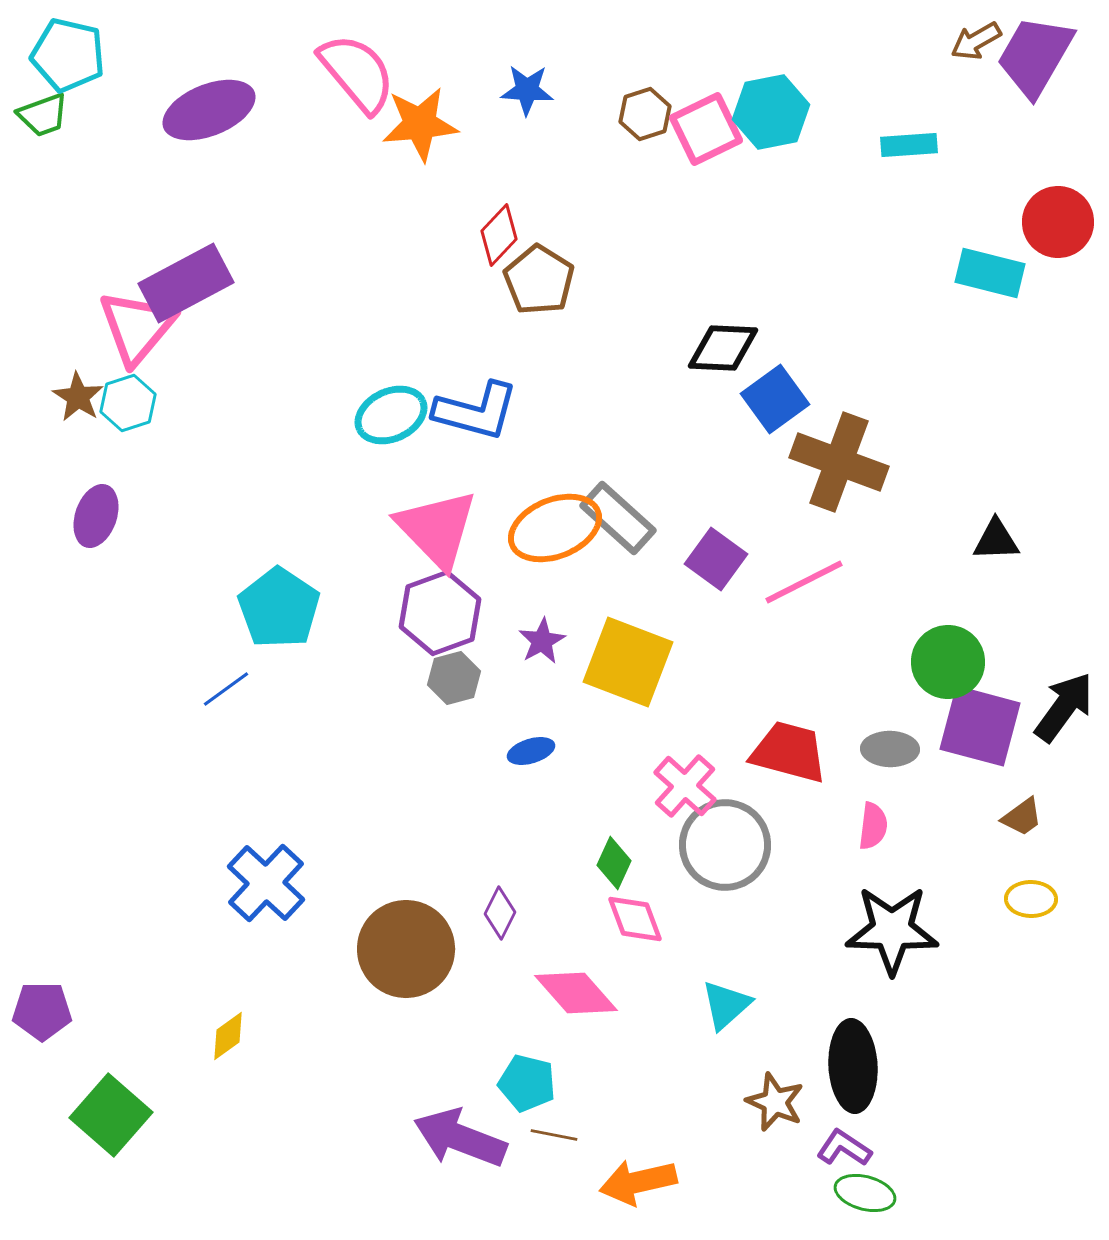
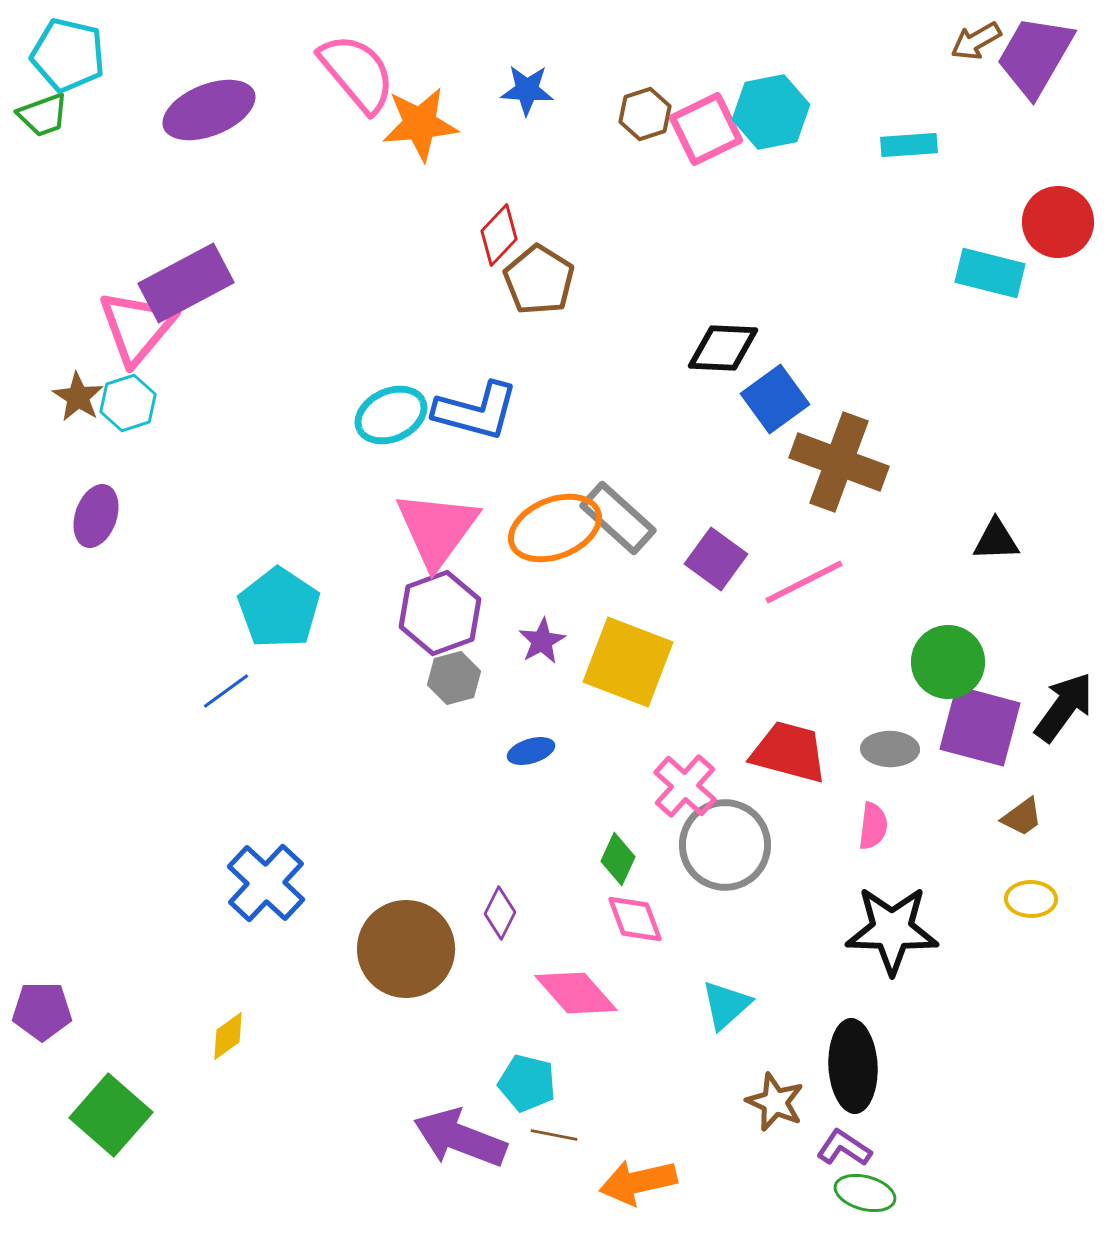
pink triangle at (437, 529): rotated 20 degrees clockwise
blue line at (226, 689): moved 2 px down
green diamond at (614, 863): moved 4 px right, 4 px up
